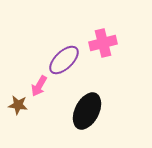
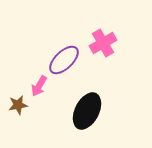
pink cross: rotated 16 degrees counterclockwise
brown star: rotated 18 degrees counterclockwise
